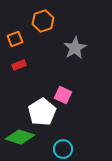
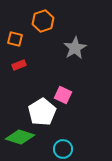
orange square: rotated 35 degrees clockwise
